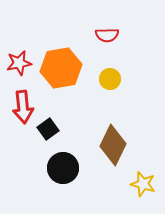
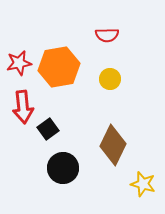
orange hexagon: moved 2 px left, 1 px up
